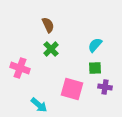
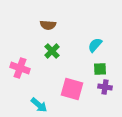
brown semicircle: rotated 119 degrees clockwise
green cross: moved 1 px right, 2 px down
green square: moved 5 px right, 1 px down
